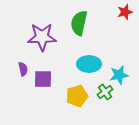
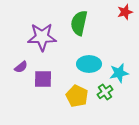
purple semicircle: moved 2 px left, 2 px up; rotated 64 degrees clockwise
cyan star: moved 2 px up
yellow pentagon: rotated 30 degrees counterclockwise
